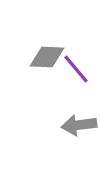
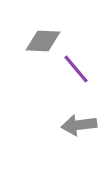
gray diamond: moved 4 px left, 16 px up
